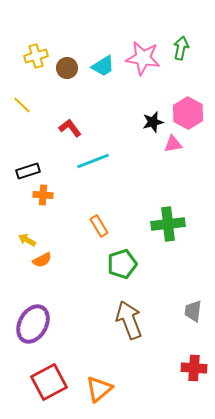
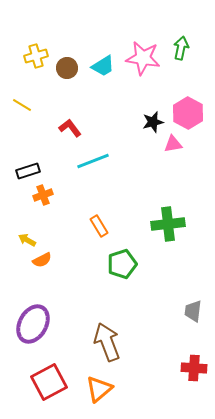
yellow line: rotated 12 degrees counterclockwise
orange cross: rotated 24 degrees counterclockwise
brown arrow: moved 22 px left, 22 px down
